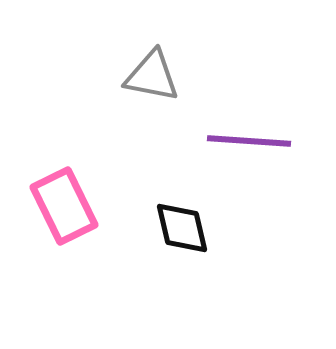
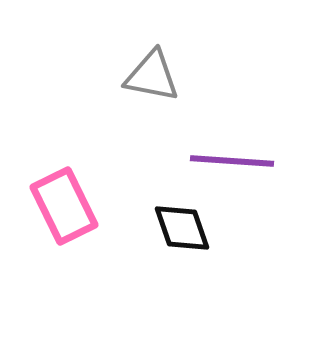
purple line: moved 17 px left, 20 px down
black diamond: rotated 6 degrees counterclockwise
